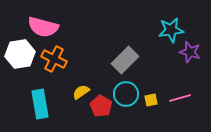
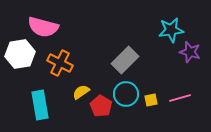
orange cross: moved 6 px right, 4 px down
cyan rectangle: moved 1 px down
